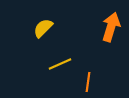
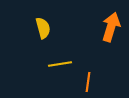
yellow semicircle: rotated 120 degrees clockwise
yellow line: rotated 15 degrees clockwise
